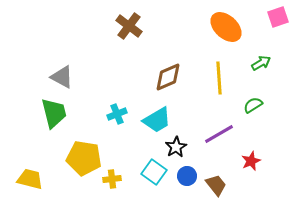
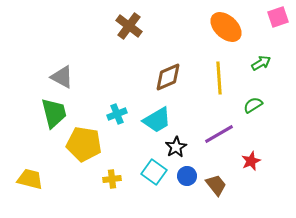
yellow pentagon: moved 14 px up
